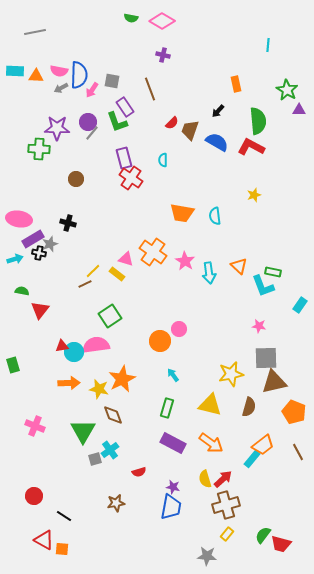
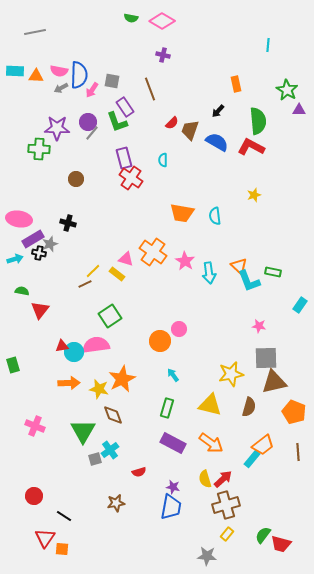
cyan L-shape at (263, 286): moved 14 px left, 5 px up
brown line at (298, 452): rotated 24 degrees clockwise
red triangle at (44, 540): moved 1 px right, 2 px up; rotated 35 degrees clockwise
